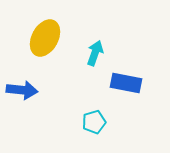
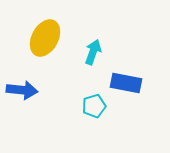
cyan arrow: moved 2 px left, 1 px up
cyan pentagon: moved 16 px up
